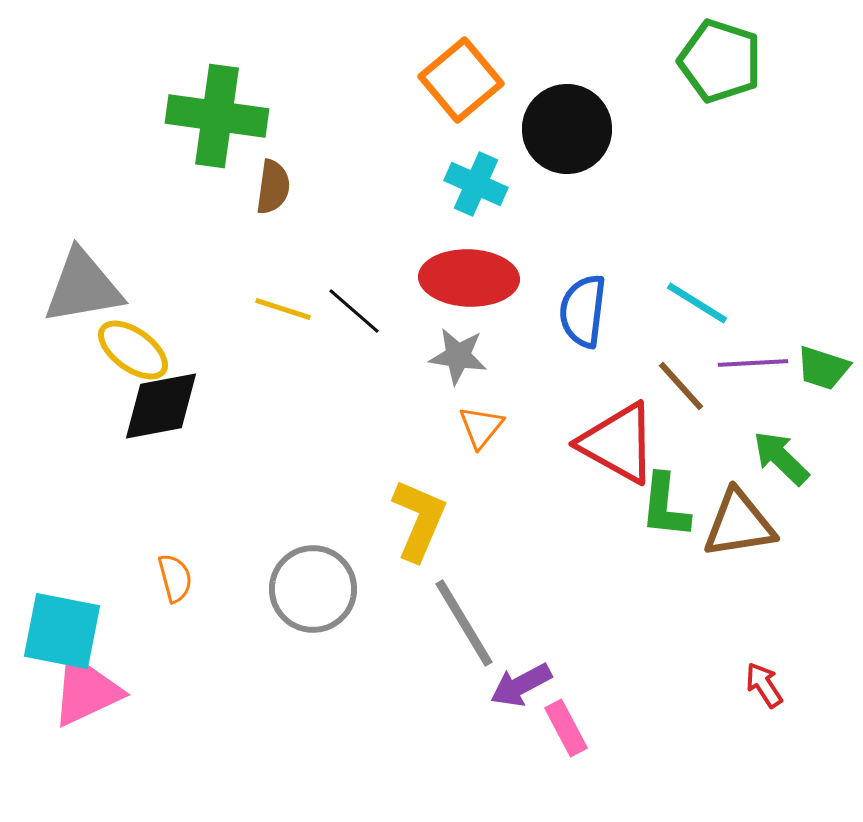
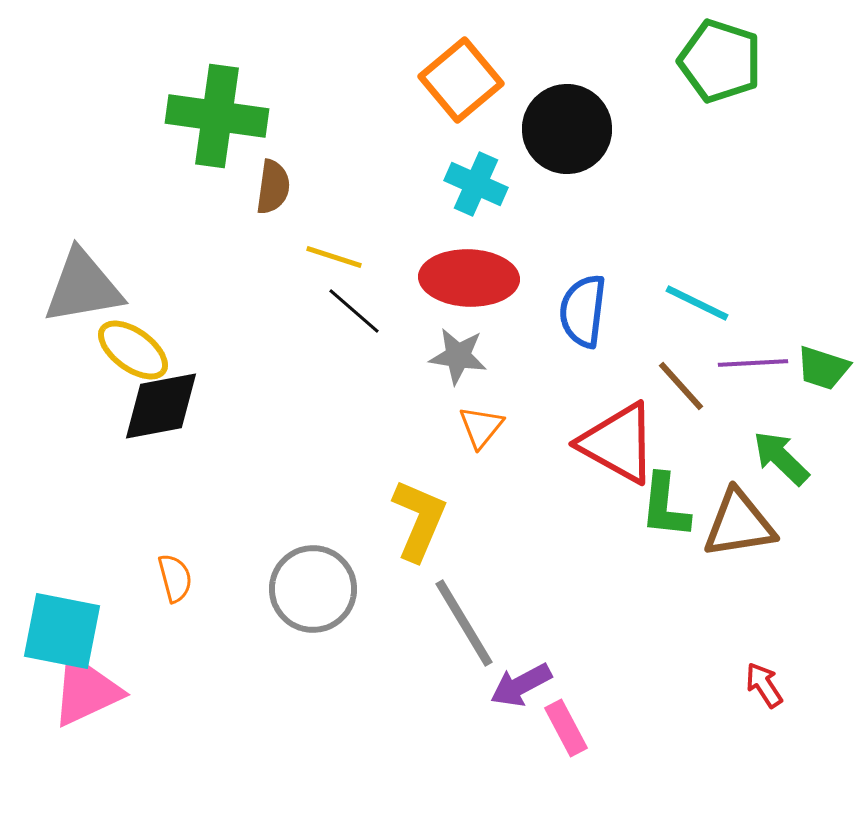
cyan line: rotated 6 degrees counterclockwise
yellow line: moved 51 px right, 52 px up
